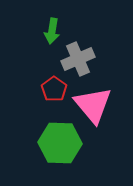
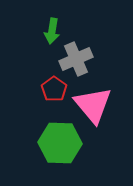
gray cross: moved 2 px left
